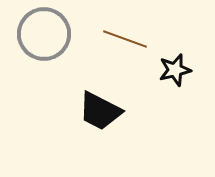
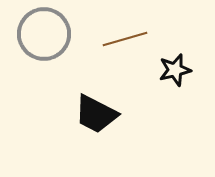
brown line: rotated 36 degrees counterclockwise
black trapezoid: moved 4 px left, 3 px down
